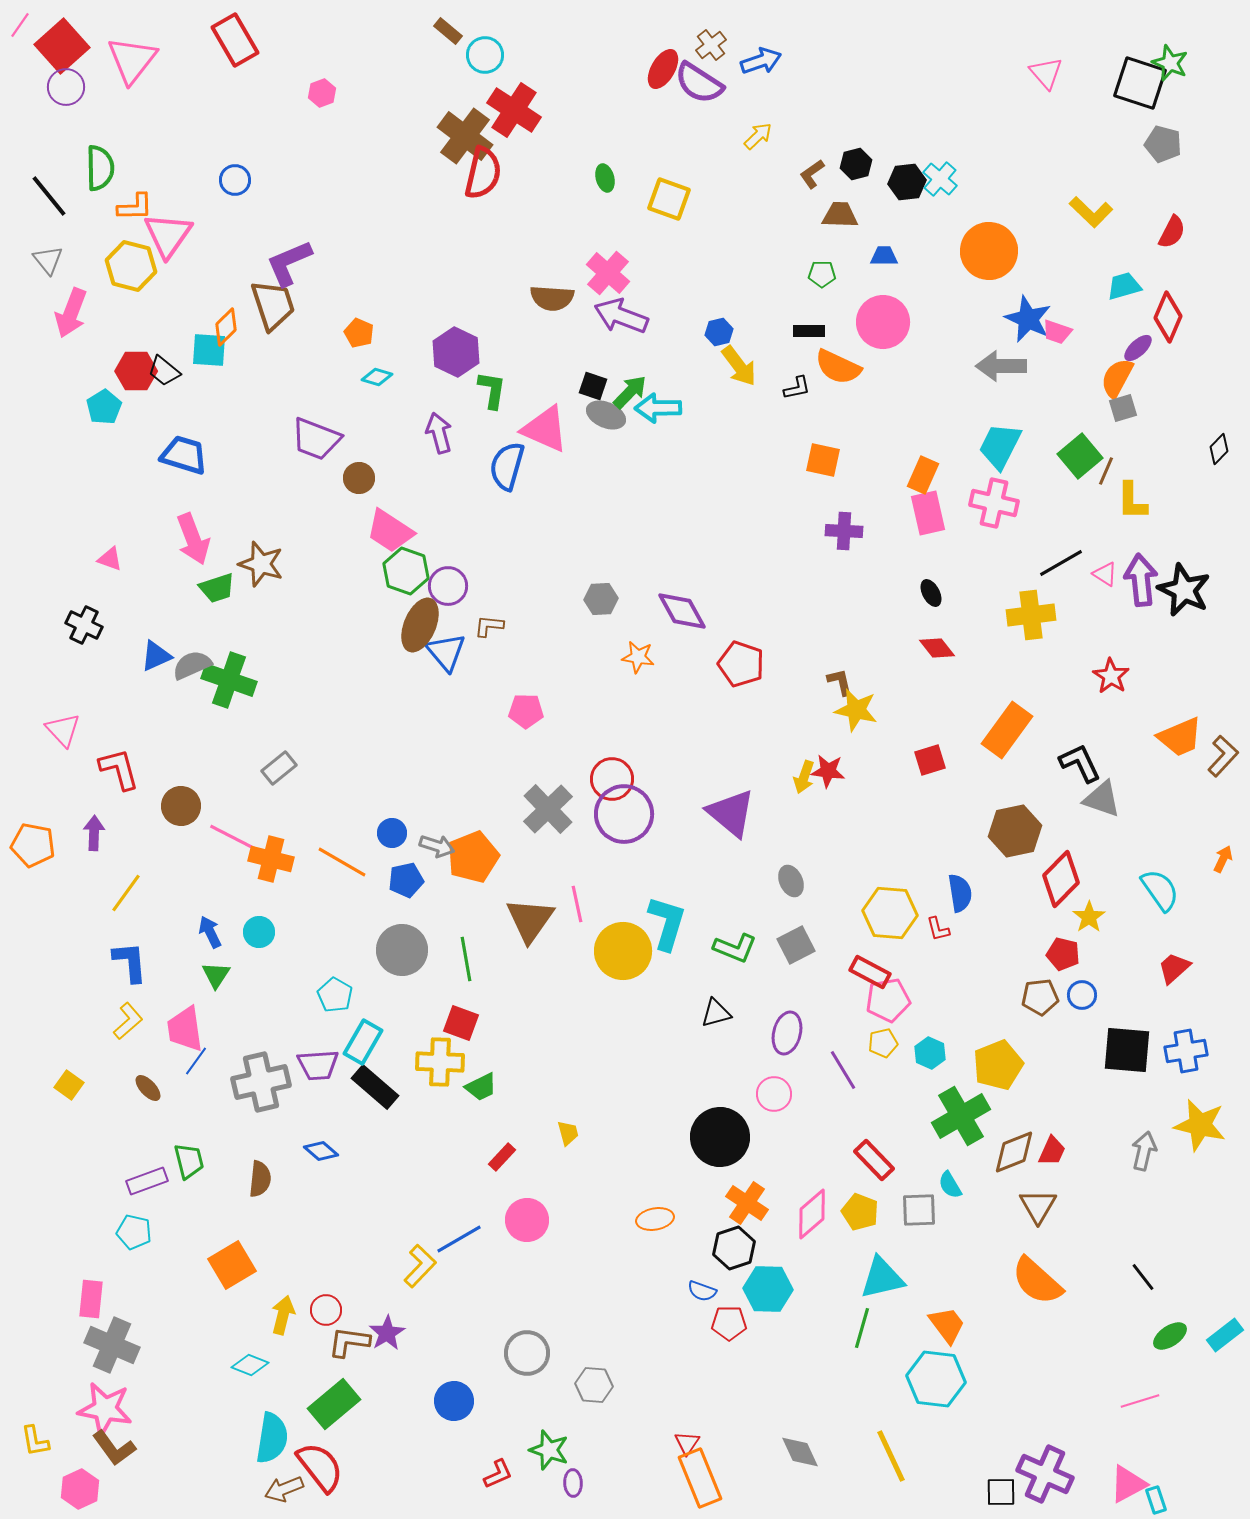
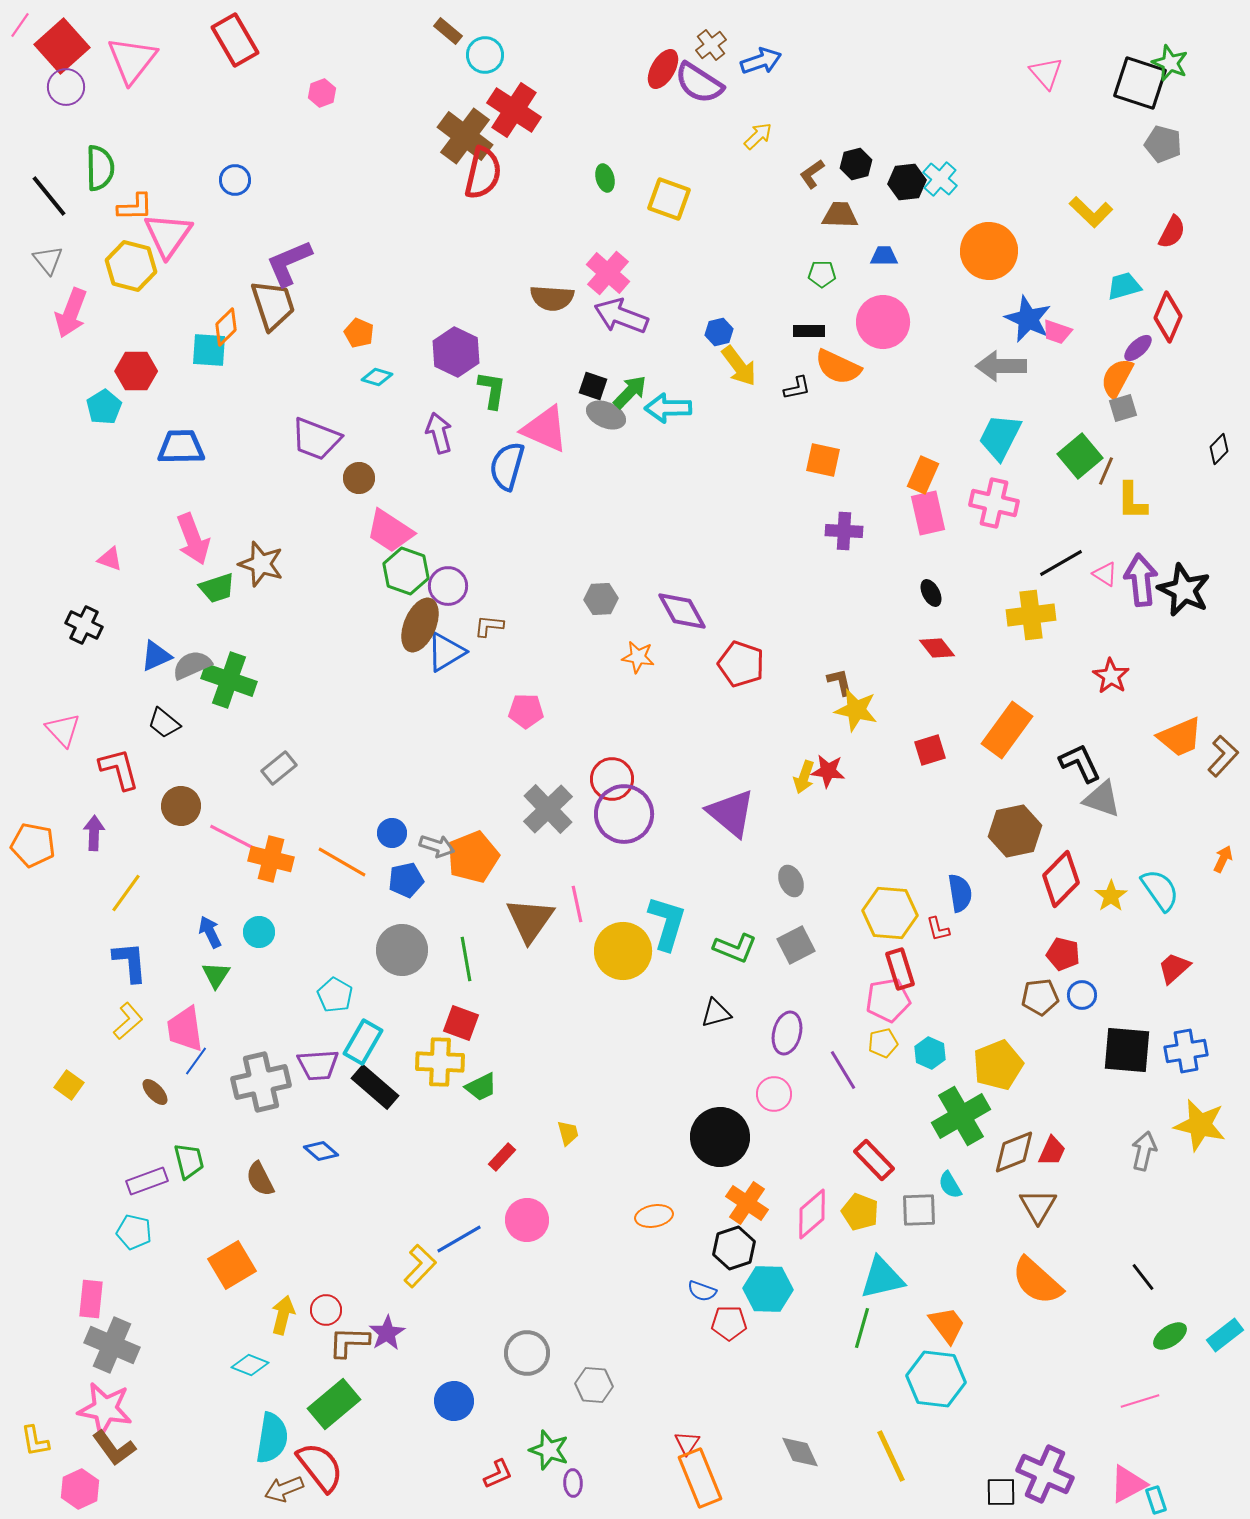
black trapezoid at (164, 371): moved 352 px down
cyan arrow at (658, 408): moved 10 px right
cyan trapezoid at (1000, 446): moved 9 px up
blue trapezoid at (184, 455): moved 3 px left, 8 px up; rotated 18 degrees counterclockwise
blue triangle at (446, 652): rotated 39 degrees clockwise
red square at (930, 760): moved 10 px up
yellow star at (1089, 917): moved 22 px right, 21 px up
red rectangle at (870, 972): moved 30 px right, 3 px up; rotated 45 degrees clockwise
brown ellipse at (148, 1088): moved 7 px right, 4 px down
brown semicircle at (260, 1179): rotated 147 degrees clockwise
orange ellipse at (655, 1219): moved 1 px left, 3 px up
brown L-shape at (349, 1342): rotated 6 degrees counterclockwise
